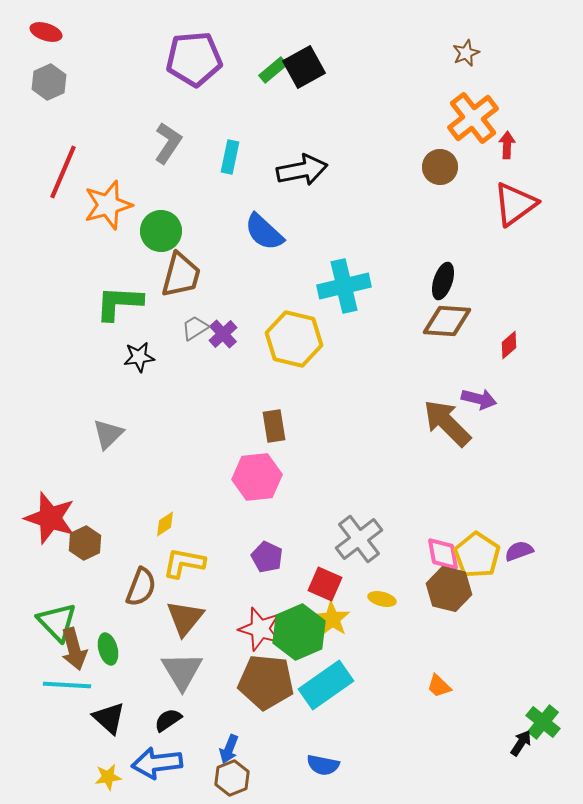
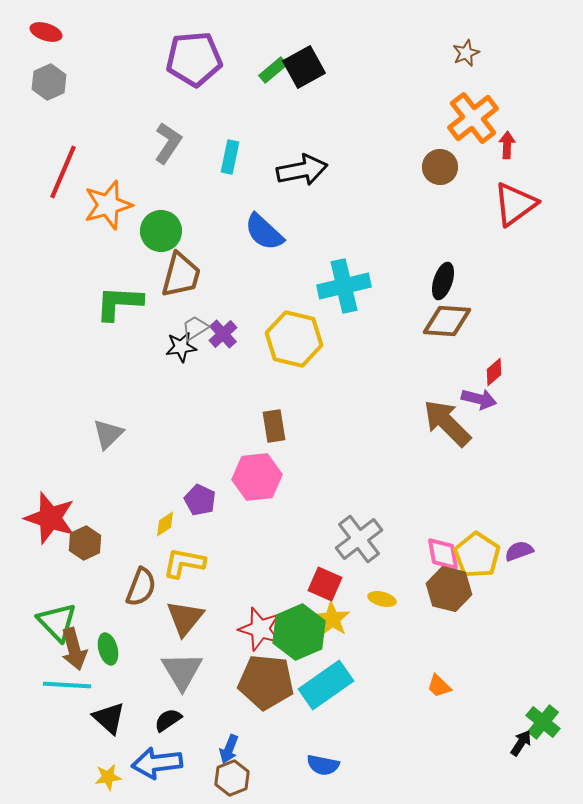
red diamond at (509, 345): moved 15 px left, 27 px down
black star at (139, 357): moved 42 px right, 10 px up
purple pentagon at (267, 557): moved 67 px left, 57 px up
